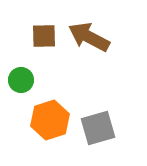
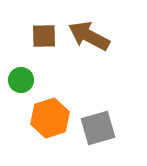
brown arrow: moved 1 px up
orange hexagon: moved 2 px up
